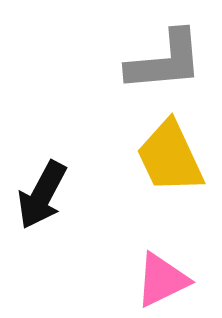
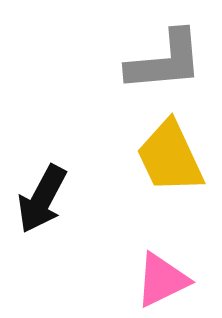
black arrow: moved 4 px down
